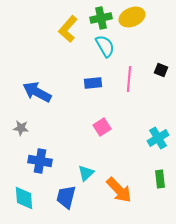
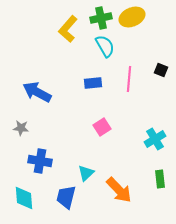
cyan cross: moved 3 px left, 1 px down
